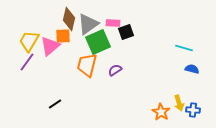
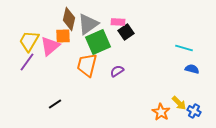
pink rectangle: moved 5 px right, 1 px up
black square: rotated 14 degrees counterclockwise
purple semicircle: moved 2 px right, 1 px down
yellow arrow: rotated 28 degrees counterclockwise
blue cross: moved 1 px right, 1 px down; rotated 24 degrees clockwise
